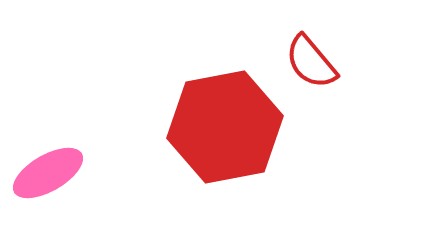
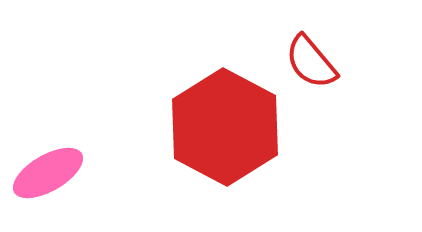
red hexagon: rotated 21 degrees counterclockwise
